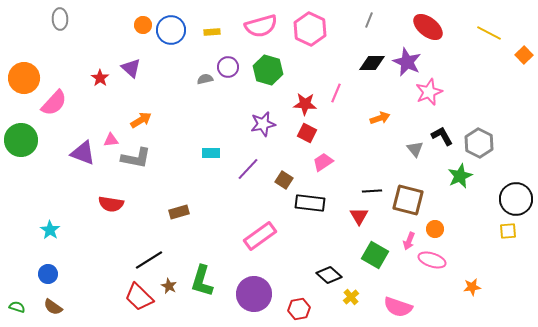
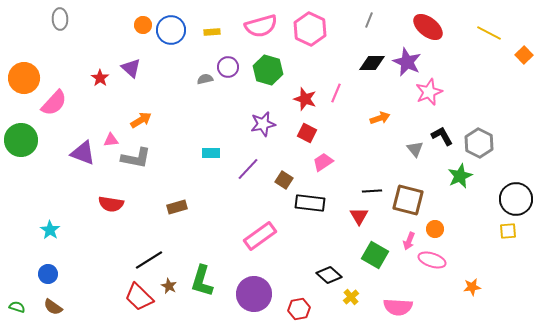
red star at (305, 104): moved 5 px up; rotated 15 degrees clockwise
brown rectangle at (179, 212): moved 2 px left, 5 px up
pink semicircle at (398, 307): rotated 16 degrees counterclockwise
